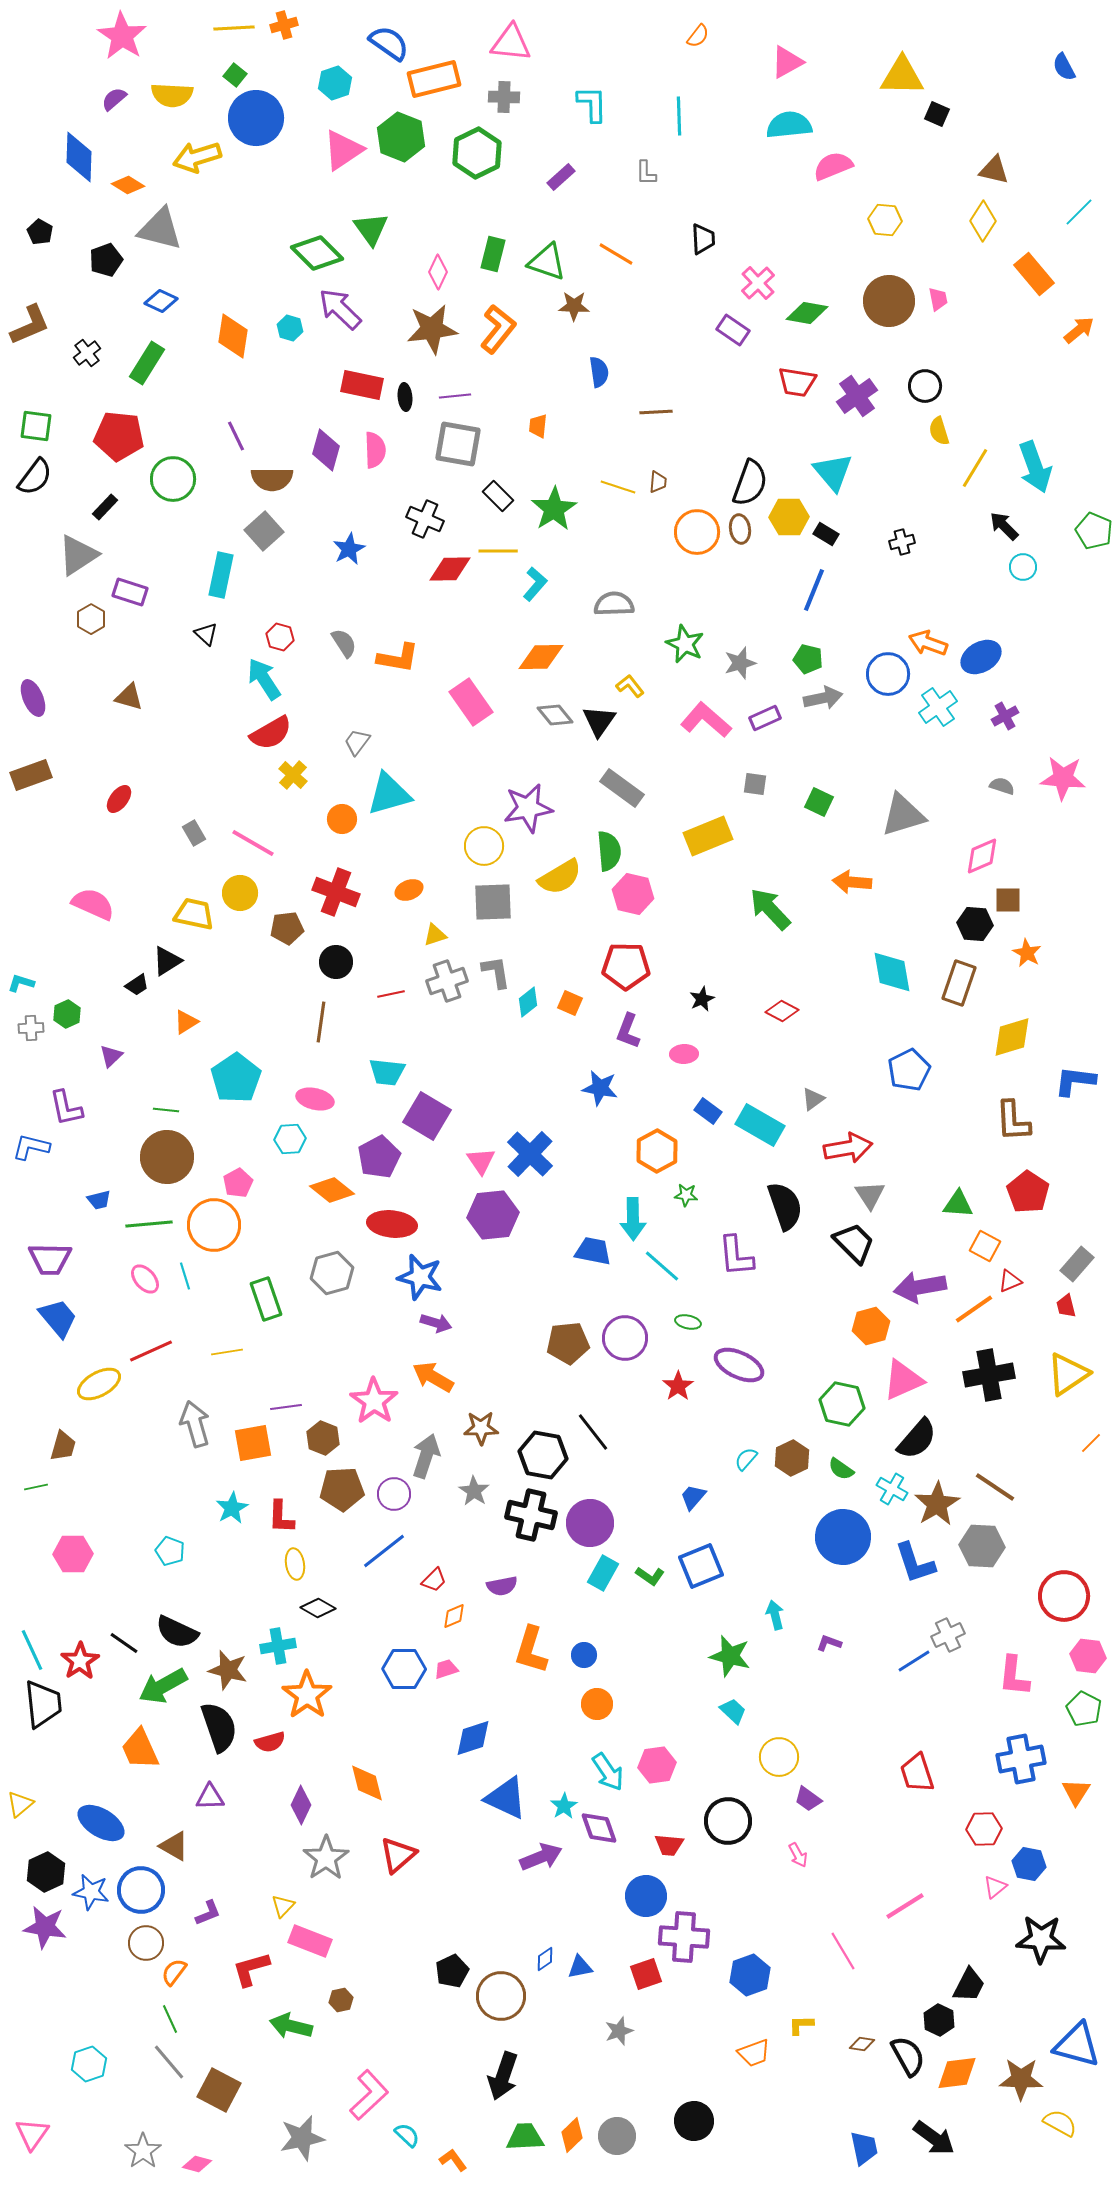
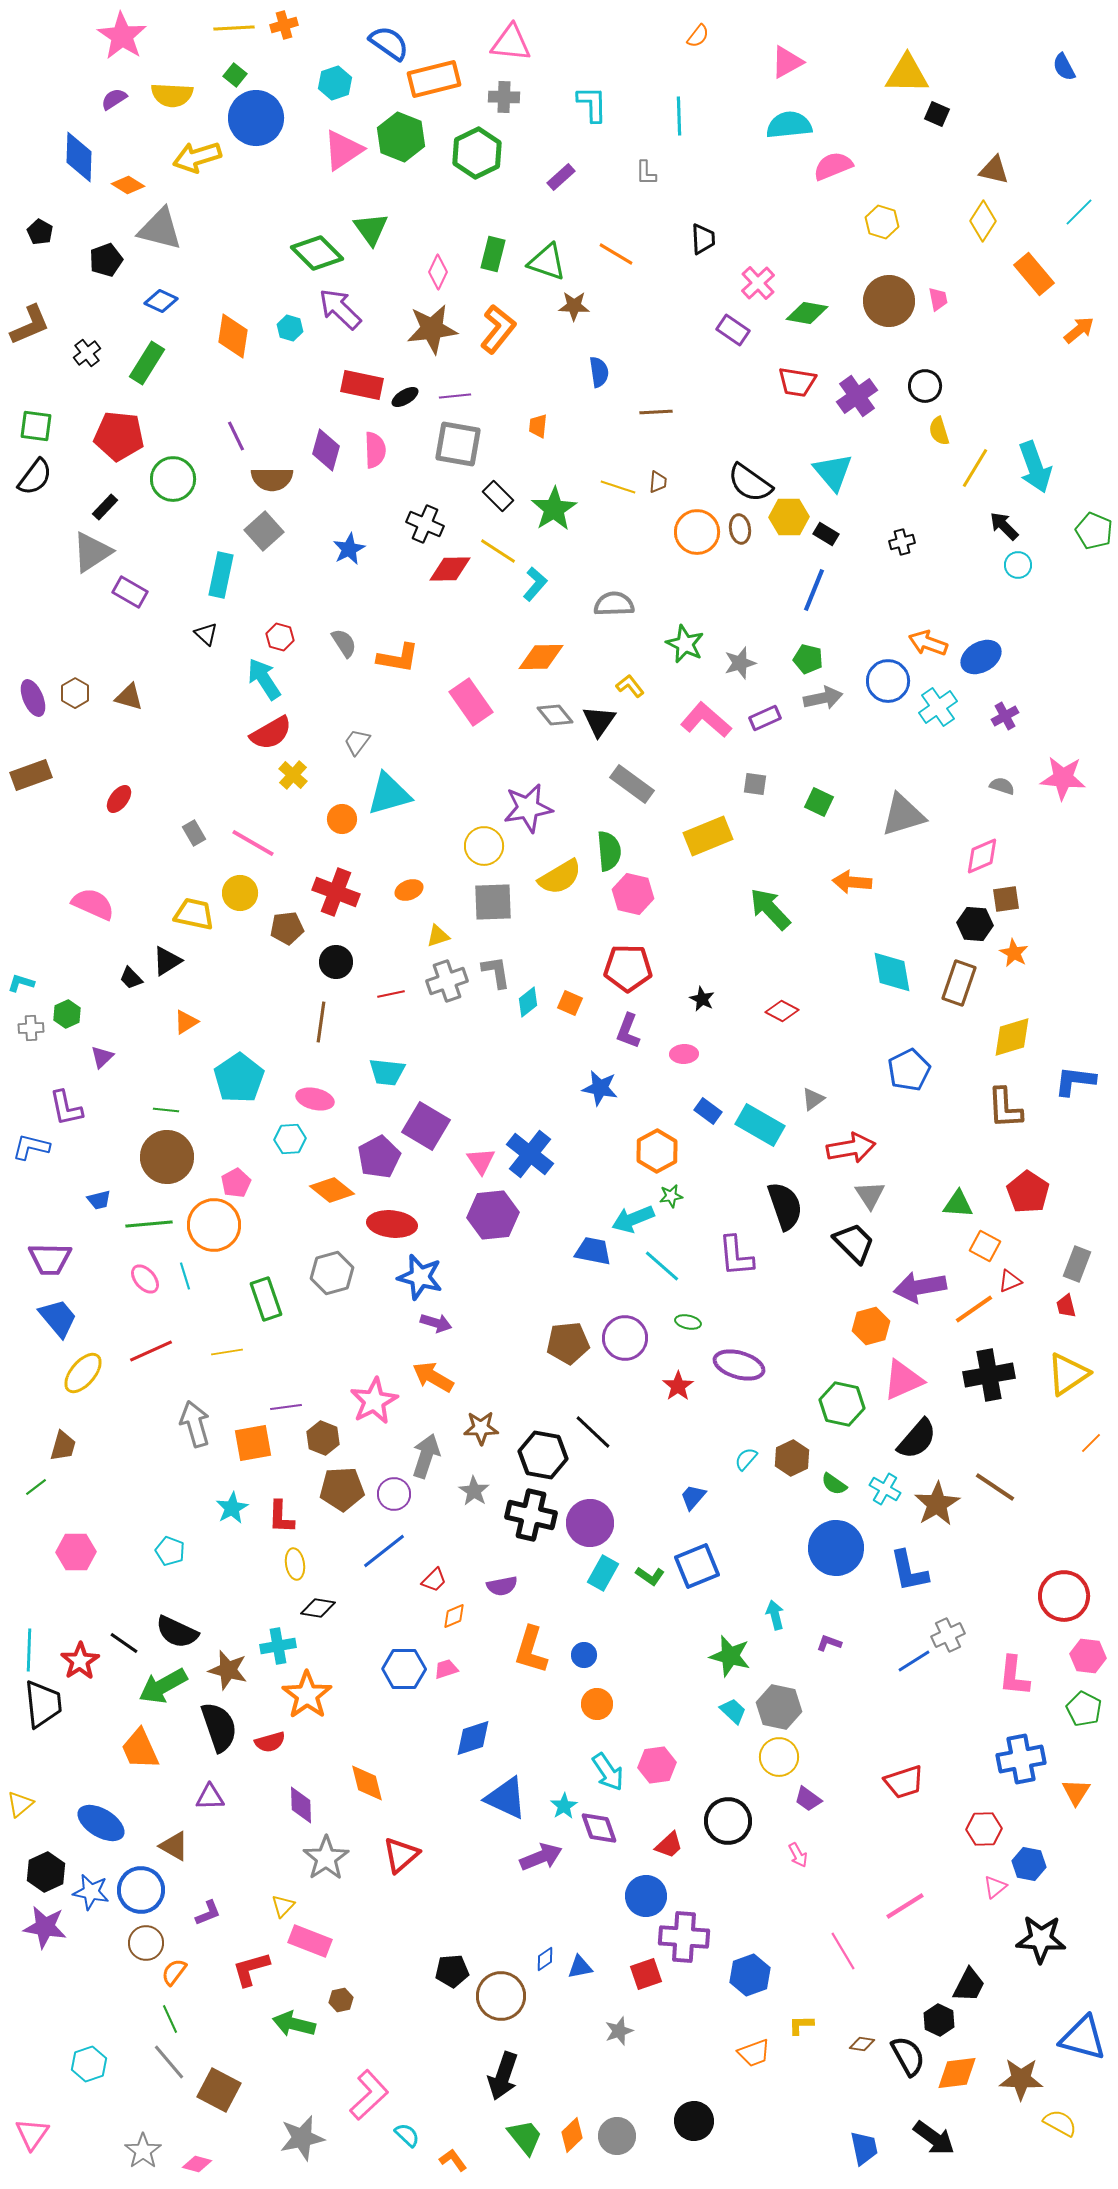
yellow triangle at (902, 76): moved 5 px right, 2 px up
purple semicircle at (114, 99): rotated 8 degrees clockwise
yellow hexagon at (885, 220): moved 3 px left, 2 px down; rotated 12 degrees clockwise
black ellipse at (405, 397): rotated 64 degrees clockwise
black semicircle at (750, 483): rotated 105 degrees clockwise
black cross at (425, 519): moved 5 px down
yellow line at (498, 551): rotated 33 degrees clockwise
gray triangle at (78, 555): moved 14 px right, 3 px up
cyan circle at (1023, 567): moved 5 px left, 2 px up
purple rectangle at (130, 592): rotated 12 degrees clockwise
brown hexagon at (91, 619): moved 16 px left, 74 px down
blue circle at (888, 674): moved 7 px down
gray rectangle at (622, 788): moved 10 px right, 4 px up
brown square at (1008, 900): moved 2 px left, 1 px up; rotated 8 degrees counterclockwise
yellow triangle at (435, 935): moved 3 px right, 1 px down
orange star at (1027, 953): moved 13 px left
red pentagon at (626, 966): moved 2 px right, 2 px down
black trapezoid at (137, 985): moved 6 px left, 7 px up; rotated 80 degrees clockwise
black star at (702, 999): rotated 20 degrees counterclockwise
purple triangle at (111, 1056): moved 9 px left, 1 px down
cyan pentagon at (236, 1078): moved 3 px right
purple square at (427, 1116): moved 1 px left, 10 px down
brown L-shape at (1013, 1121): moved 8 px left, 13 px up
red arrow at (848, 1148): moved 3 px right
blue cross at (530, 1154): rotated 6 degrees counterclockwise
pink pentagon at (238, 1183): moved 2 px left
green star at (686, 1195): moved 15 px left, 1 px down; rotated 15 degrees counterclockwise
cyan arrow at (633, 1219): rotated 69 degrees clockwise
gray rectangle at (1077, 1264): rotated 20 degrees counterclockwise
purple ellipse at (739, 1365): rotated 9 degrees counterclockwise
yellow ellipse at (99, 1384): moved 16 px left, 11 px up; rotated 21 degrees counterclockwise
pink star at (374, 1401): rotated 9 degrees clockwise
black line at (593, 1432): rotated 9 degrees counterclockwise
green semicircle at (841, 1469): moved 7 px left, 15 px down
green line at (36, 1487): rotated 25 degrees counterclockwise
cyan cross at (892, 1489): moved 7 px left
blue circle at (843, 1537): moved 7 px left, 11 px down
gray hexagon at (982, 1546): moved 203 px left, 161 px down; rotated 9 degrees clockwise
pink hexagon at (73, 1554): moved 3 px right, 2 px up
blue L-shape at (915, 1563): moved 6 px left, 8 px down; rotated 6 degrees clockwise
blue square at (701, 1566): moved 4 px left
black diamond at (318, 1608): rotated 20 degrees counterclockwise
cyan line at (32, 1650): moved 3 px left; rotated 27 degrees clockwise
red trapezoid at (917, 1773): moved 13 px left, 9 px down; rotated 90 degrees counterclockwise
purple diamond at (301, 1805): rotated 27 degrees counterclockwise
red trapezoid at (669, 1845): rotated 48 degrees counterclockwise
red triangle at (398, 1855): moved 3 px right
black pentagon at (452, 1971): rotated 20 degrees clockwise
green arrow at (291, 2026): moved 3 px right, 2 px up
blue triangle at (1077, 2045): moved 6 px right, 7 px up
green trapezoid at (525, 2137): rotated 54 degrees clockwise
